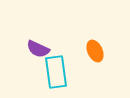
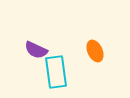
purple semicircle: moved 2 px left, 1 px down
